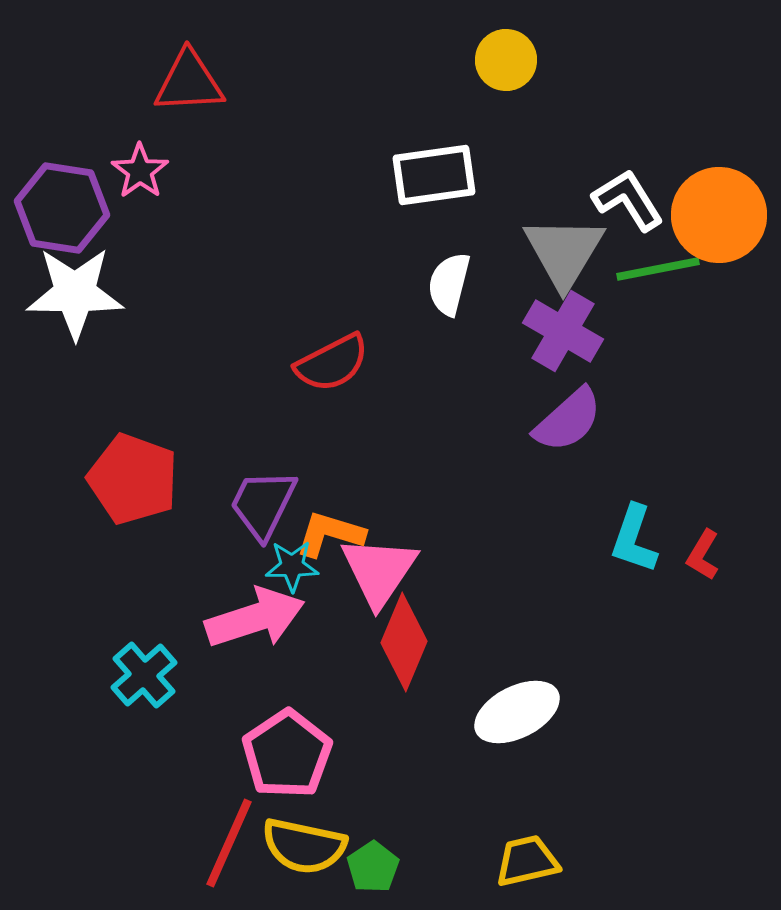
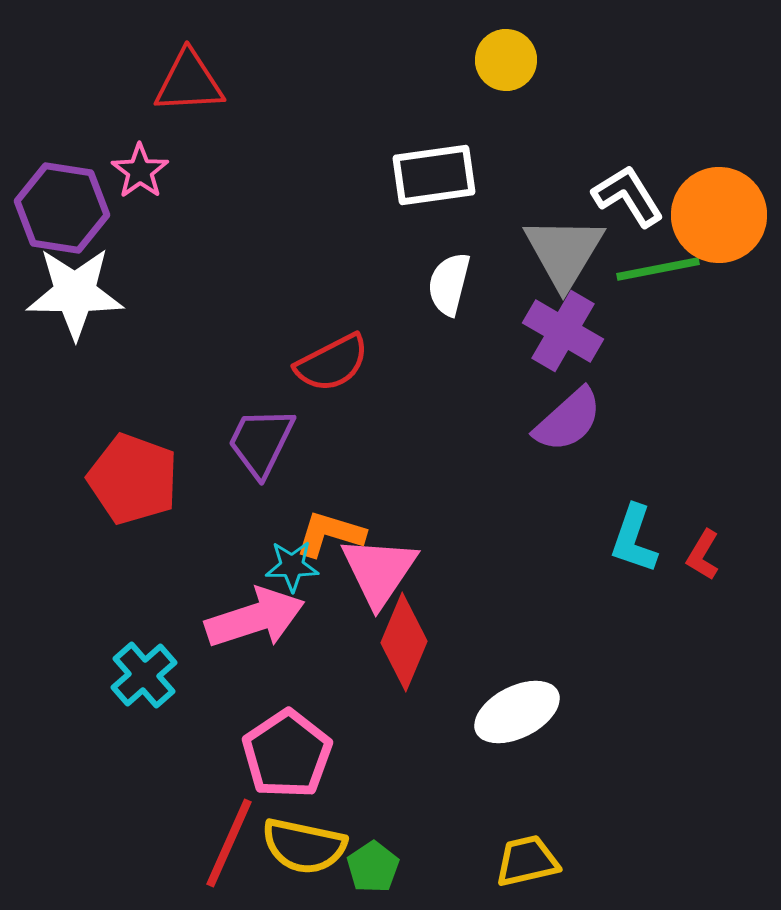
white L-shape: moved 4 px up
purple trapezoid: moved 2 px left, 62 px up
